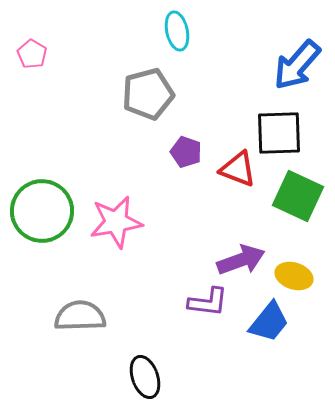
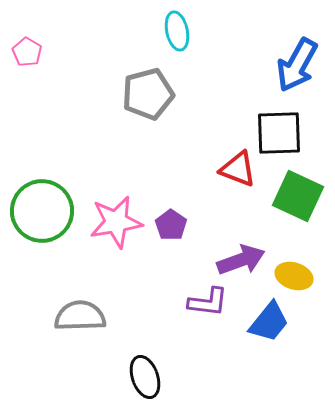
pink pentagon: moved 5 px left, 2 px up
blue arrow: rotated 12 degrees counterclockwise
purple pentagon: moved 15 px left, 73 px down; rotated 16 degrees clockwise
